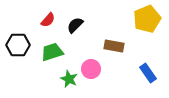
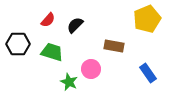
black hexagon: moved 1 px up
green trapezoid: rotated 35 degrees clockwise
green star: moved 3 px down
